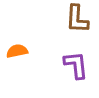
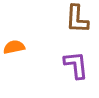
orange semicircle: moved 3 px left, 4 px up
